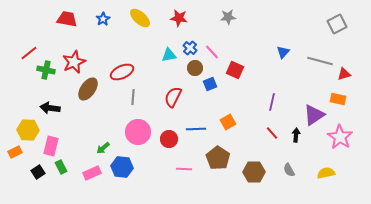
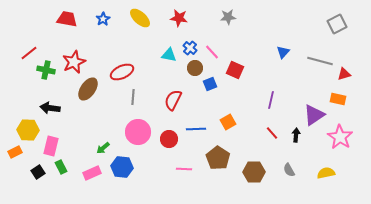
cyan triangle at (169, 55): rotated 21 degrees clockwise
red semicircle at (173, 97): moved 3 px down
purple line at (272, 102): moved 1 px left, 2 px up
